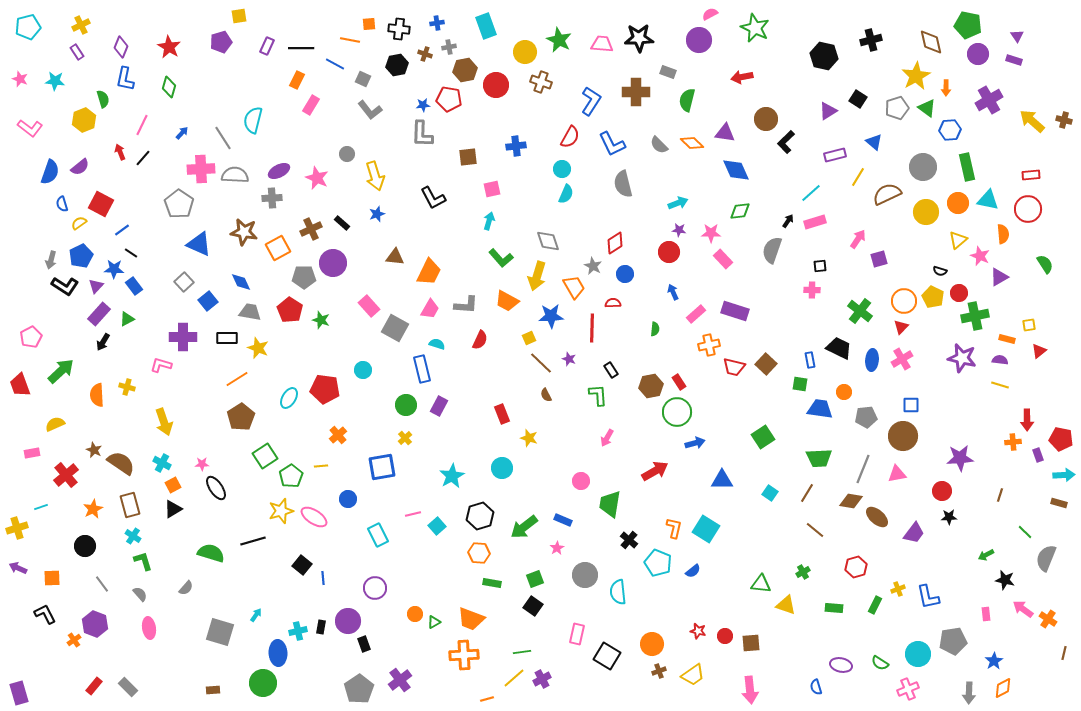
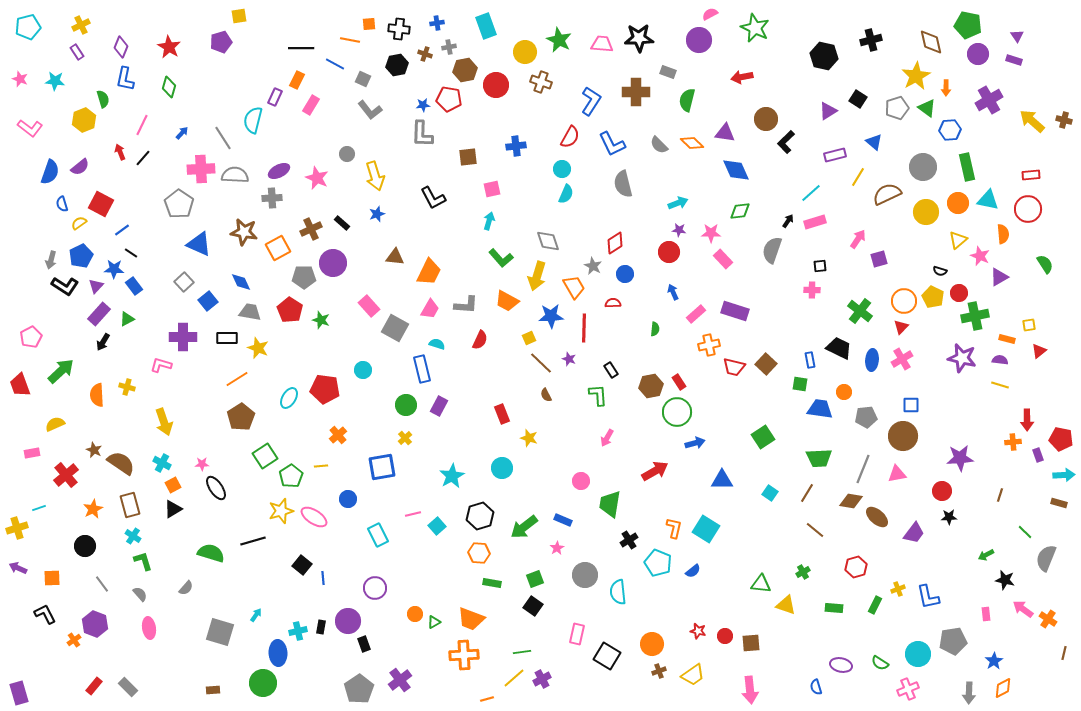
purple rectangle at (267, 46): moved 8 px right, 51 px down
red line at (592, 328): moved 8 px left
cyan line at (41, 507): moved 2 px left, 1 px down
black cross at (629, 540): rotated 18 degrees clockwise
